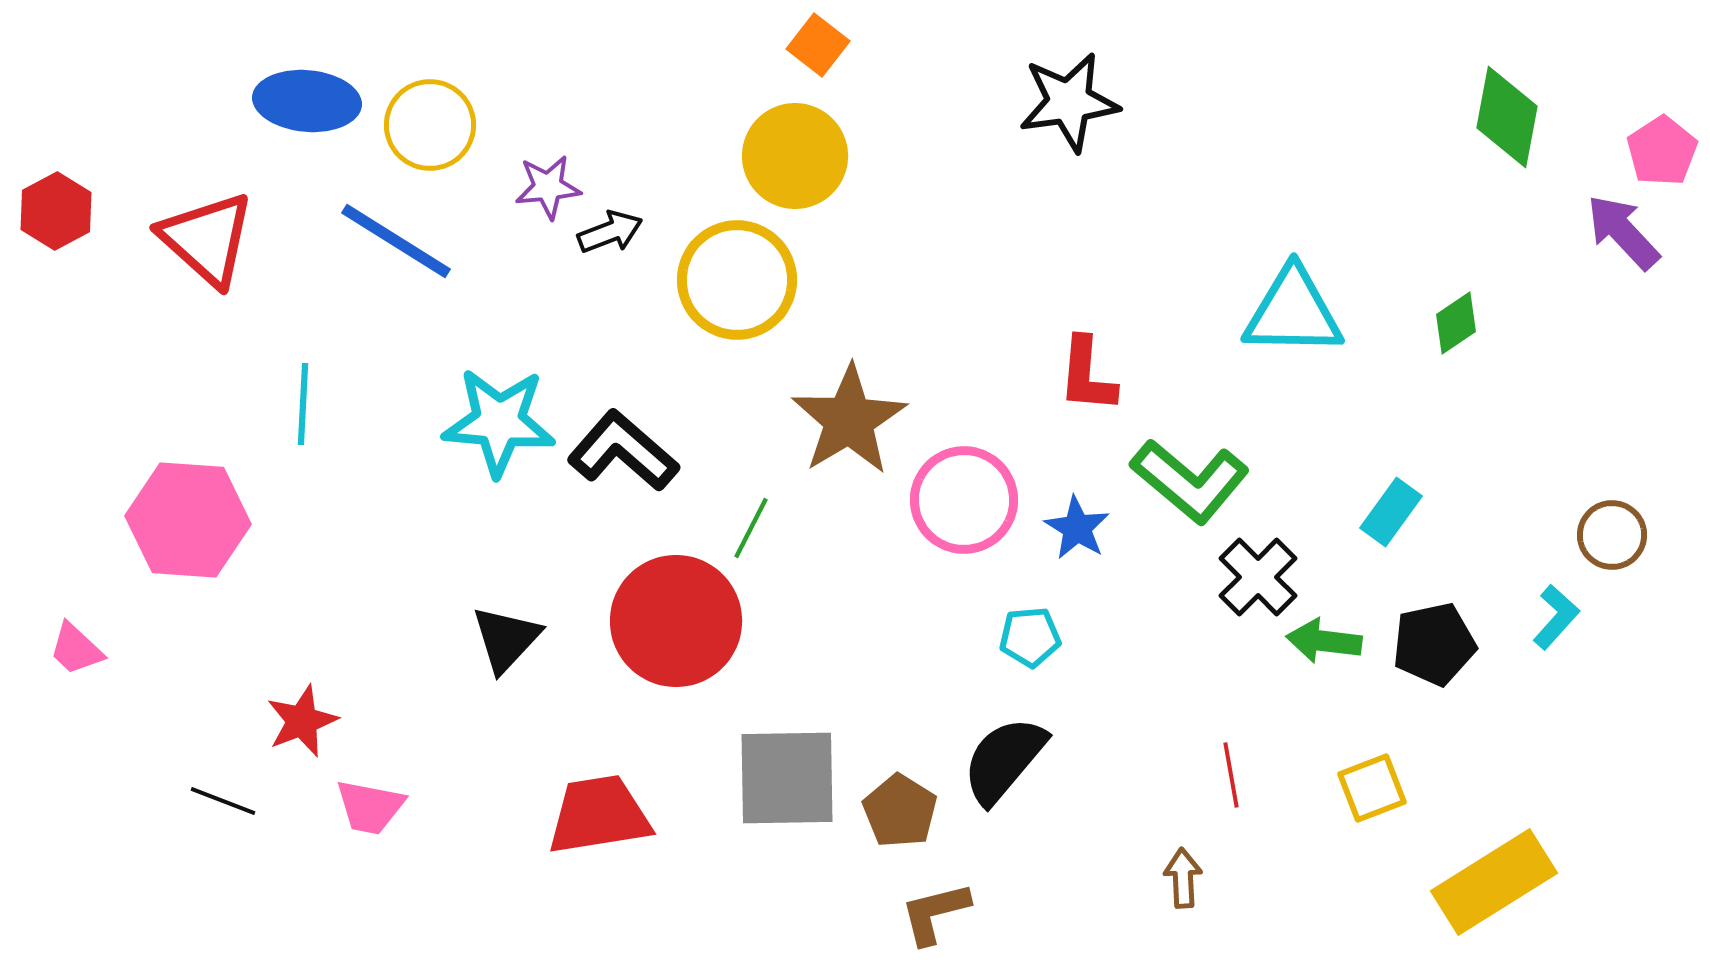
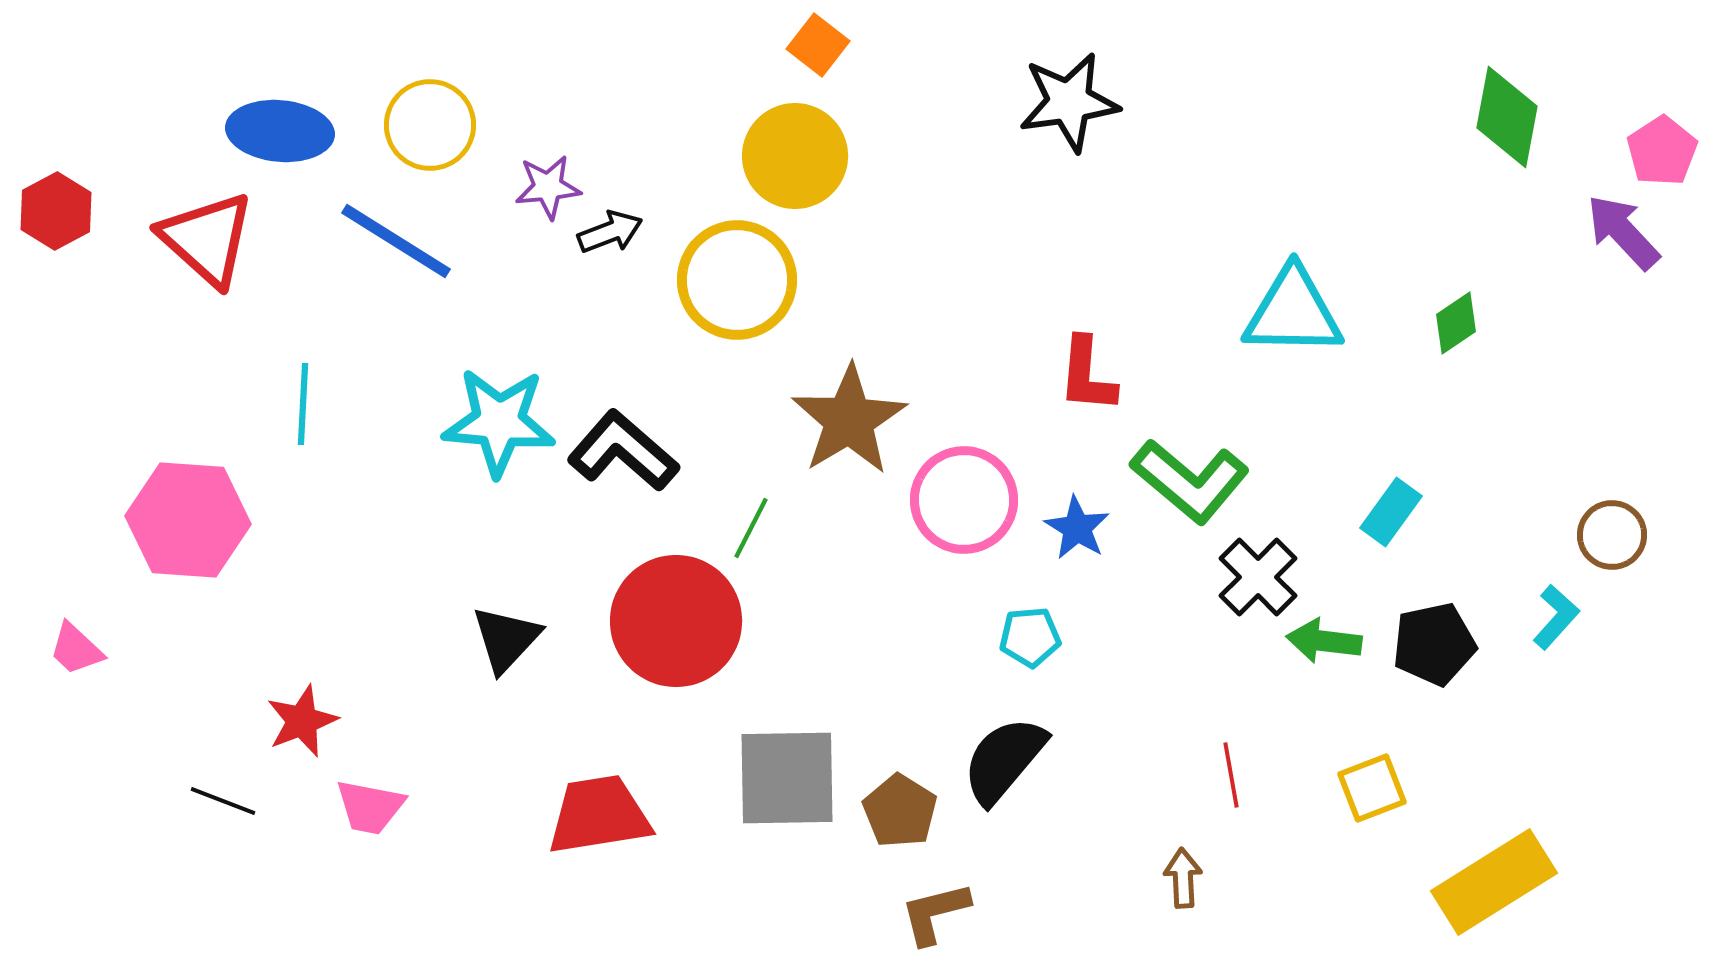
blue ellipse at (307, 101): moved 27 px left, 30 px down
